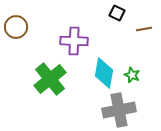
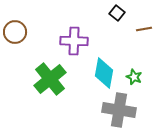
black square: rotated 14 degrees clockwise
brown circle: moved 1 px left, 5 px down
green star: moved 2 px right, 2 px down
gray cross: rotated 20 degrees clockwise
